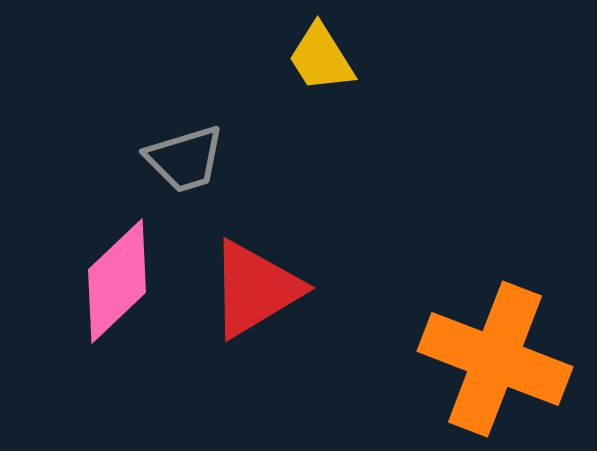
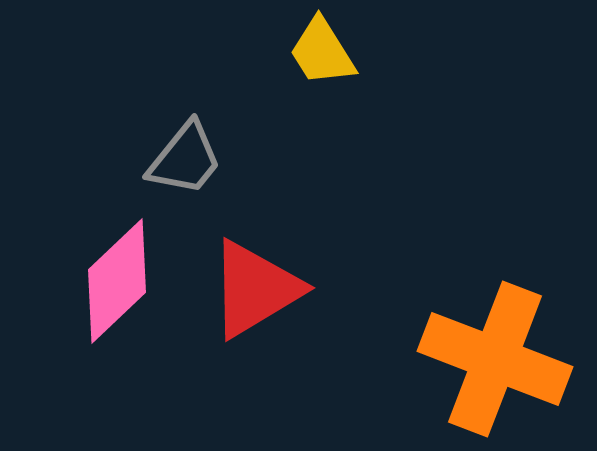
yellow trapezoid: moved 1 px right, 6 px up
gray trapezoid: rotated 34 degrees counterclockwise
